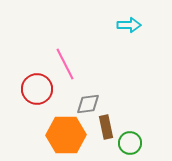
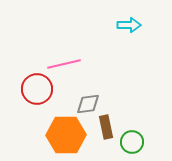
pink line: moved 1 px left; rotated 76 degrees counterclockwise
green circle: moved 2 px right, 1 px up
